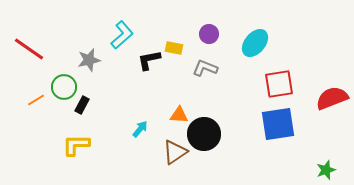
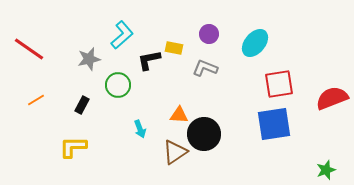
gray star: moved 1 px up
green circle: moved 54 px right, 2 px up
blue square: moved 4 px left
cyan arrow: rotated 120 degrees clockwise
yellow L-shape: moved 3 px left, 2 px down
